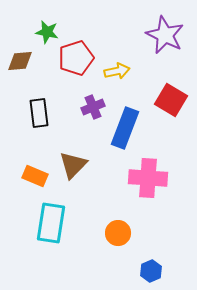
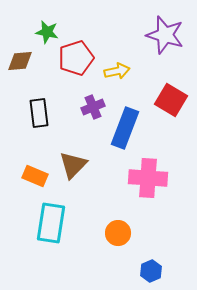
purple star: rotated 9 degrees counterclockwise
